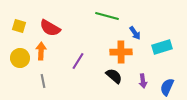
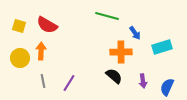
red semicircle: moved 3 px left, 3 px up
purple line: moved 9 px left, 22 px down
